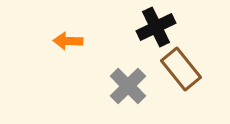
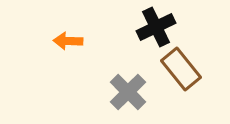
gray cross: moved 6 px down
